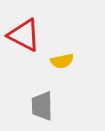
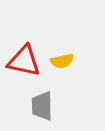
red triangle: moved 26 px down; rotated 15 degrees counterclockwise
